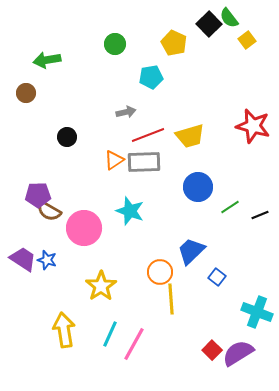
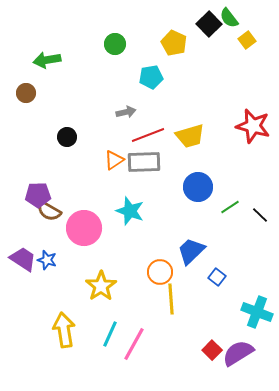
black line: rotated 66 degrees clockwise
